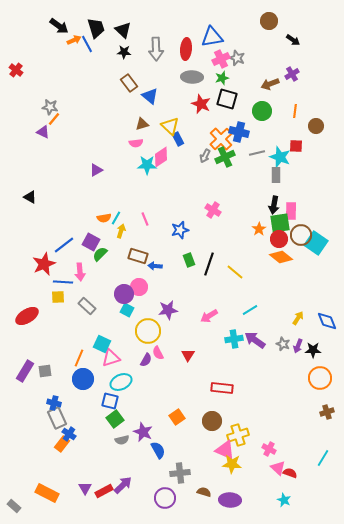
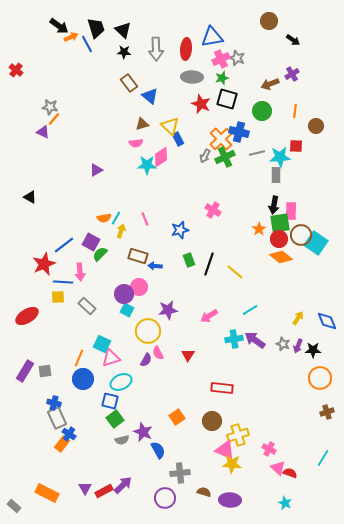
orange arrow at (74, 40): moved 3 px left, 3 px up
cyan star at (280, 157): rotated 25 degrees counterclockwise
cyan star at (284, 500): moved 1 px right, 3 px down
